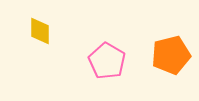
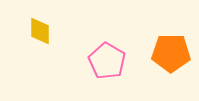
orange pentagon: moved 2 px up; rotated 15 degrees clockwise
